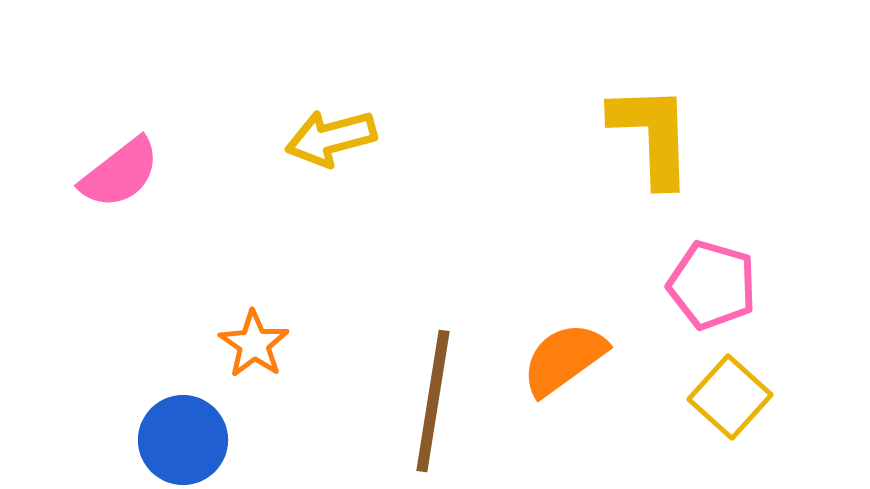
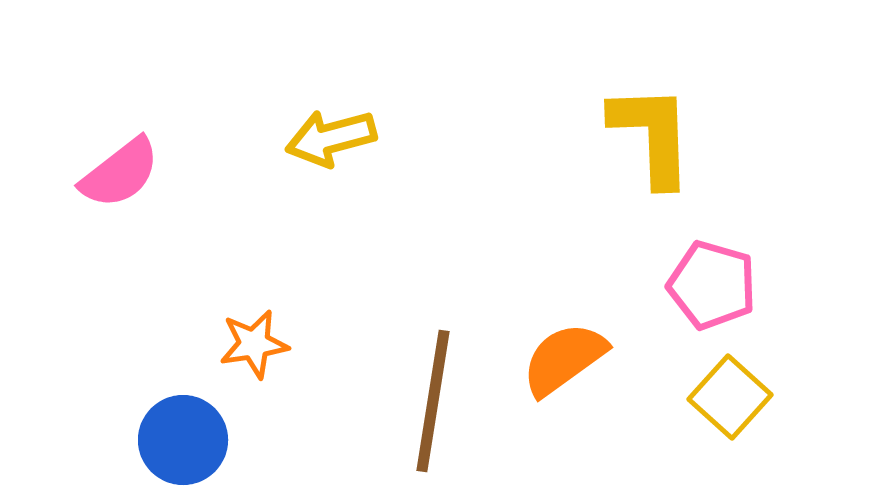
orange star: rotated 28 degrees clockwise
